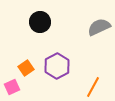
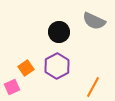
black circle: moved 19 px right, 10 px down
gray semicircle: moved 5 px left, 6 px up; rotated 130 degrees counterclockwise
